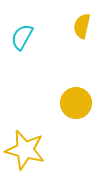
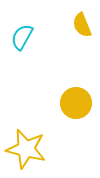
yellow semicircle: moved 1 px up; rotated 35 degrees counterclockwise
yellow star: moved 1 px right, 1 px up
